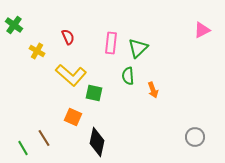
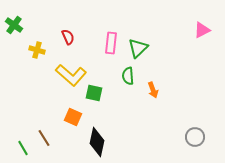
yellow cross: moved 1 px up; rotated 14 degrees counterclockwise
